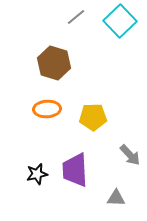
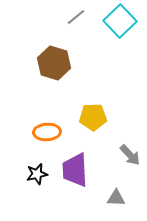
orange ellipse: moved 23 px down
